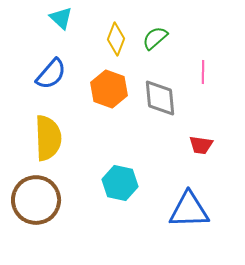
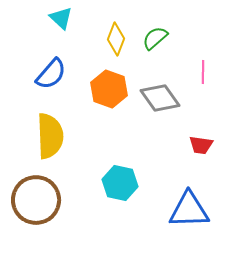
gray diamond: rotated 30 degrees counterclockwise
yellow semicircle: moved 2 px right, 2 px up
